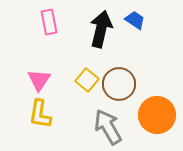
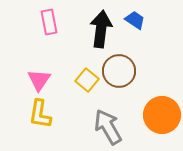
black arrow: rotated 6 degrees counterclockwise
brown circle: moved 13 px up
orange circle: moved 5 px right
